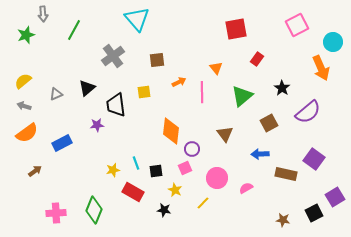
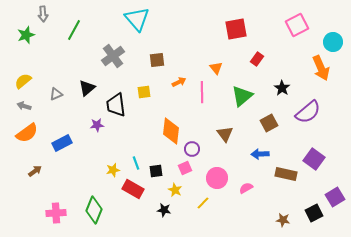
red rectangle at (133, 192): moved 3 px up
